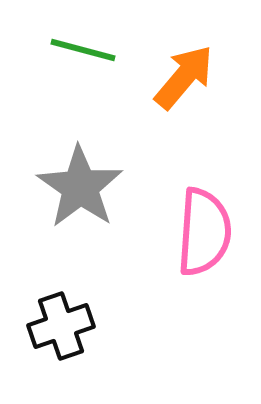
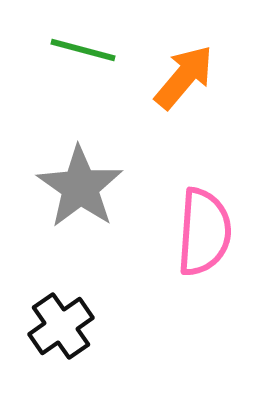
black cross: rotated 16 degrees counterclockwise
